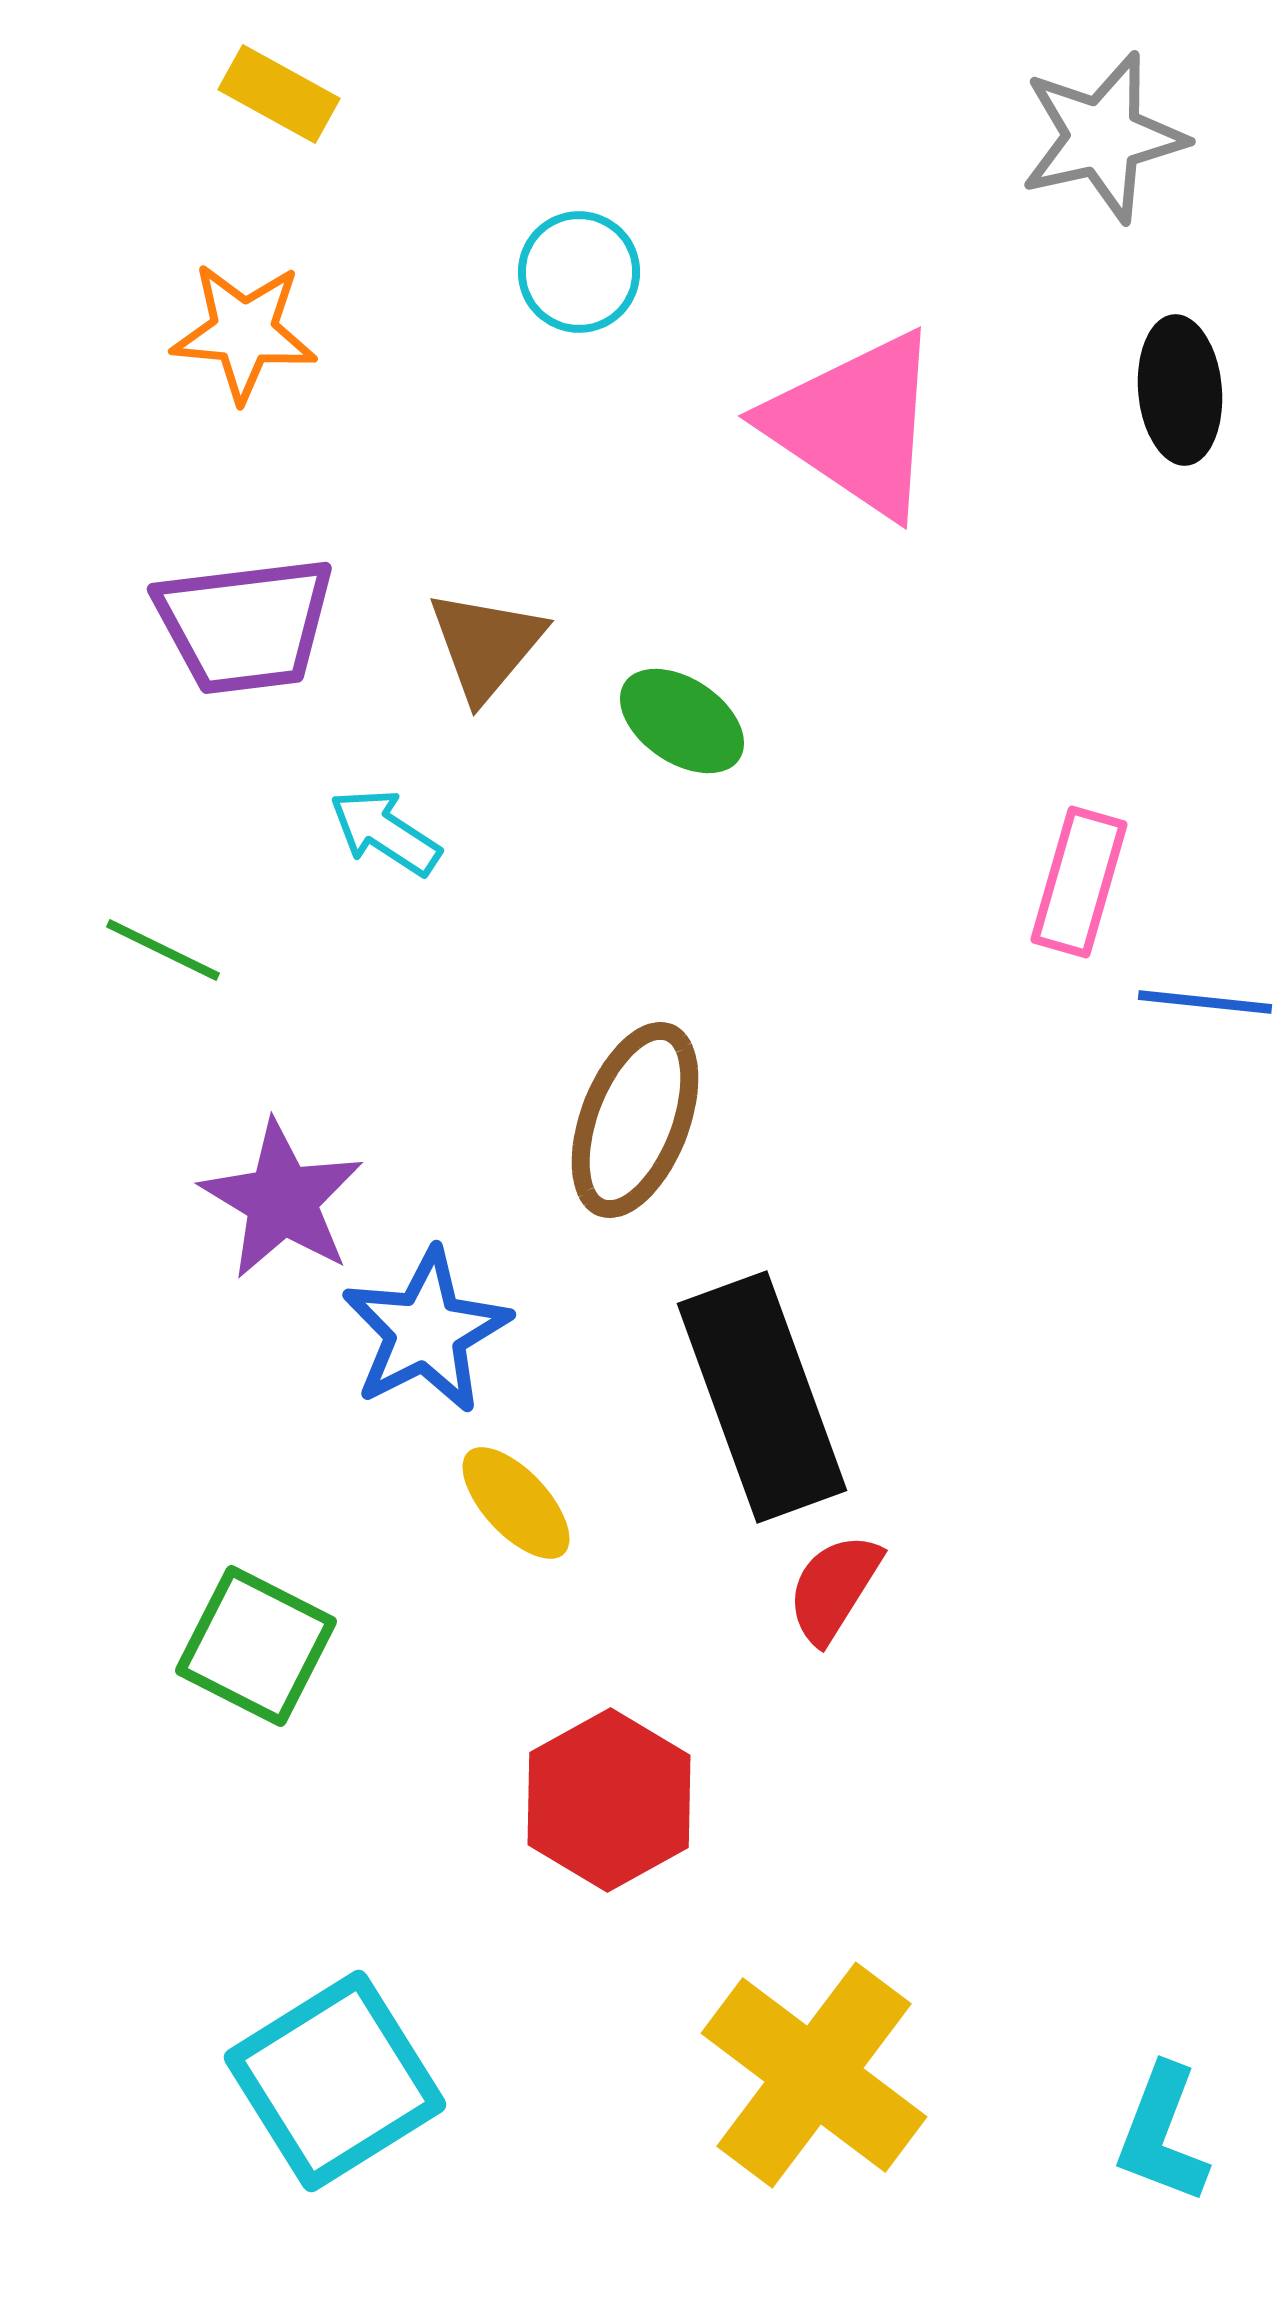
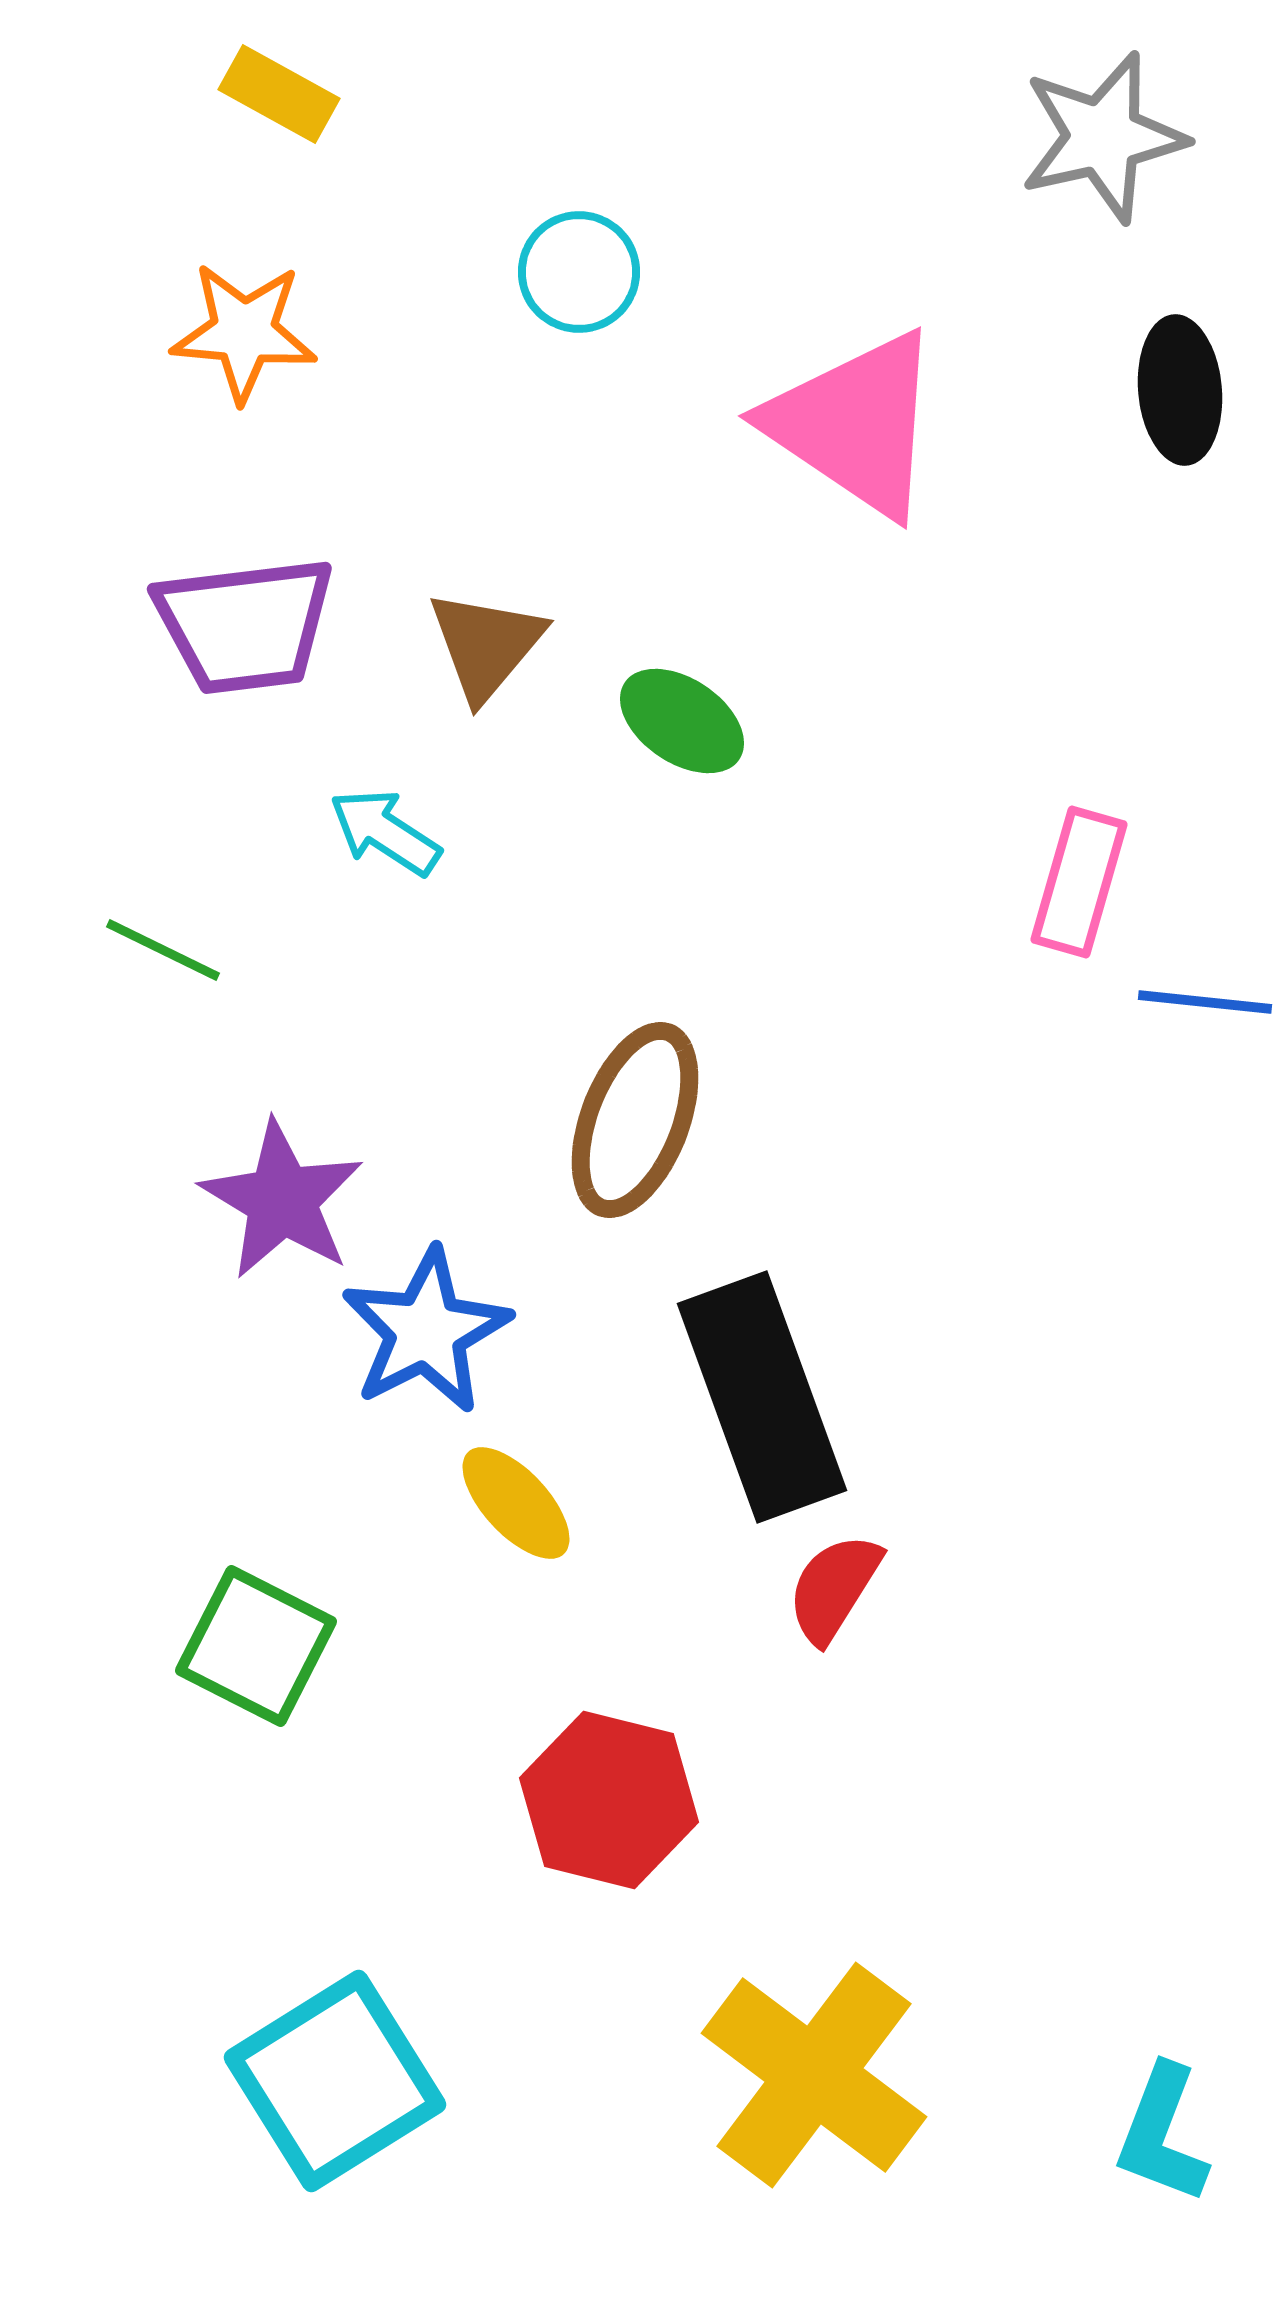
red hexagon: rotated 17 degrees counterclockwise
